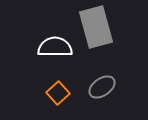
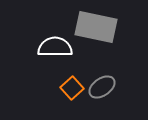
gray rectangle: rotated 63 degrees counterclockwise
orange square: moved 14 px right, 5 px up
